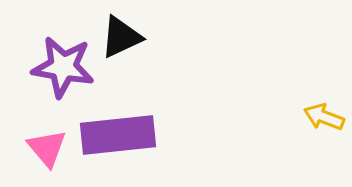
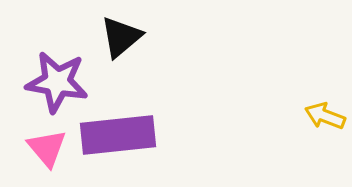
black triangle: rotated 15 degrees counterclockwise
purple star: moved 6 px left, 15 px down
yellow arrow: moved 1 px right, 1 px up
